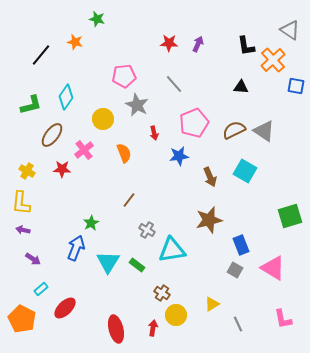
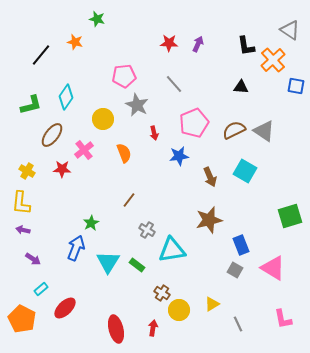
yellow circle at (176, 315): moved 3 px right, 5 px up
